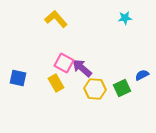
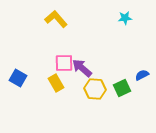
pink square: rotated 30 degrees counterclockwise
blue square: rotated 18 degrees clockwise
